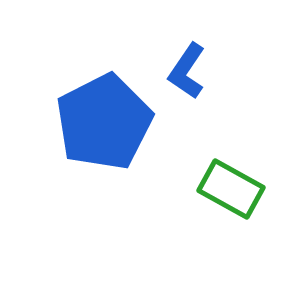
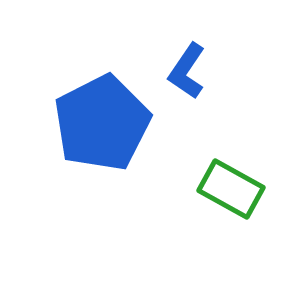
blue pentagon: moved 2 px left, 1 px down
